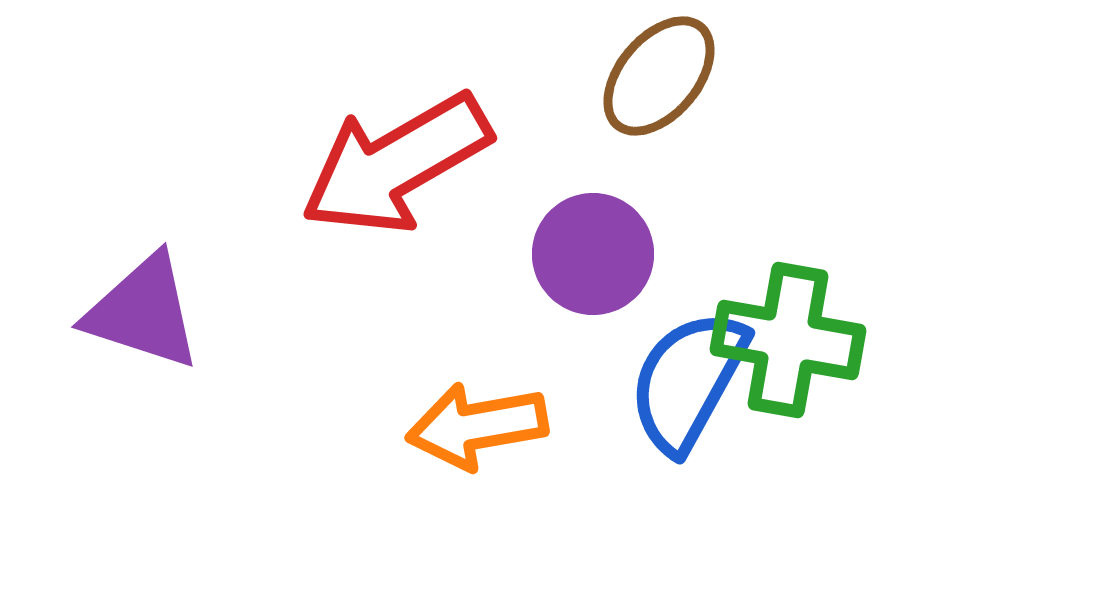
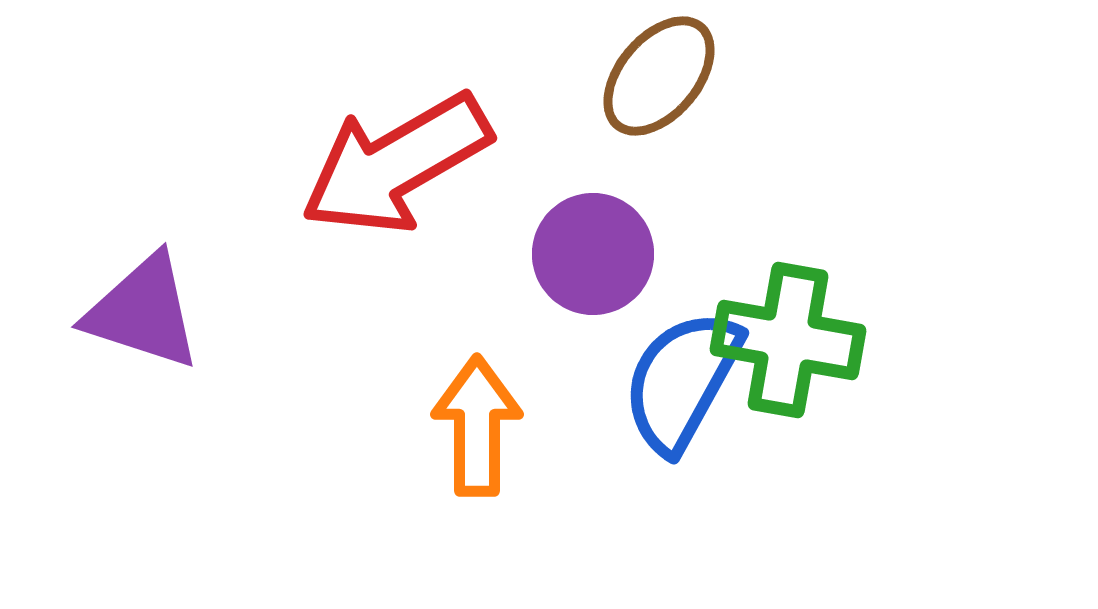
blue semicircle: moved 6 px left
orange arrow: rotated 100 degrees clockwise
